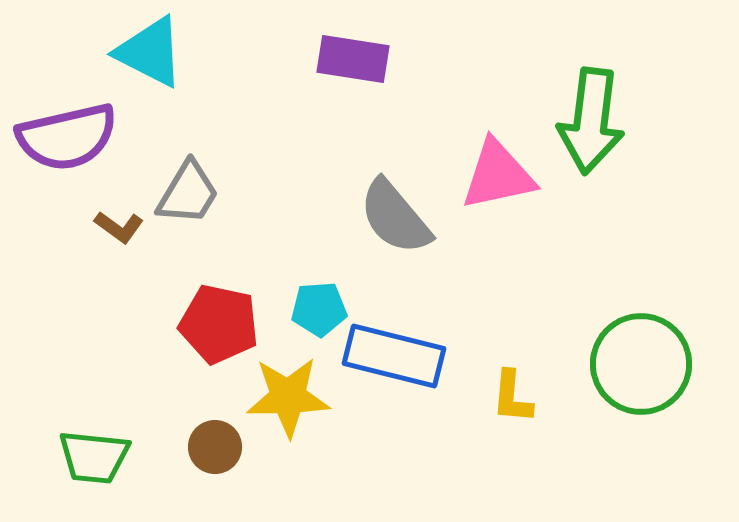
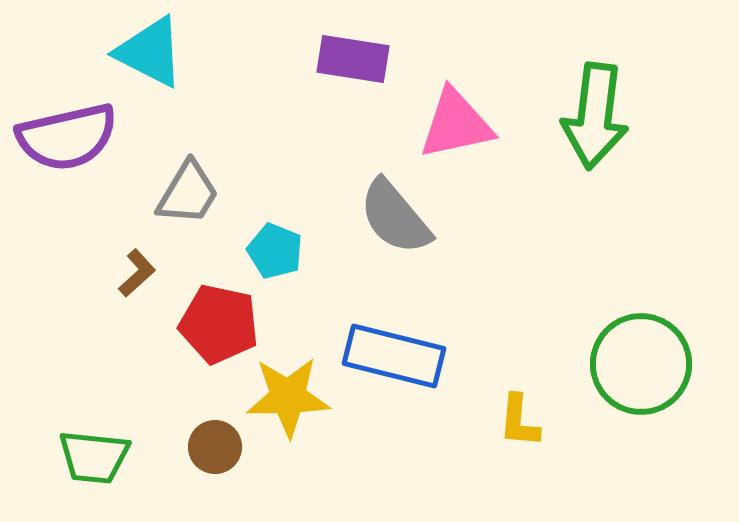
green arrow: moved 4 px right, 5 px up
pink triangle: moved 42 px left, 51 px up
brown L-shape: moved 18 px right, 46 px down; rotated 78 degrees counterclockwise
cyan pentagon: moved 44 px left, 58 px up; rotated 26 degrees clockwise
yellow L-shape: moved 7 px right, 24 px down
